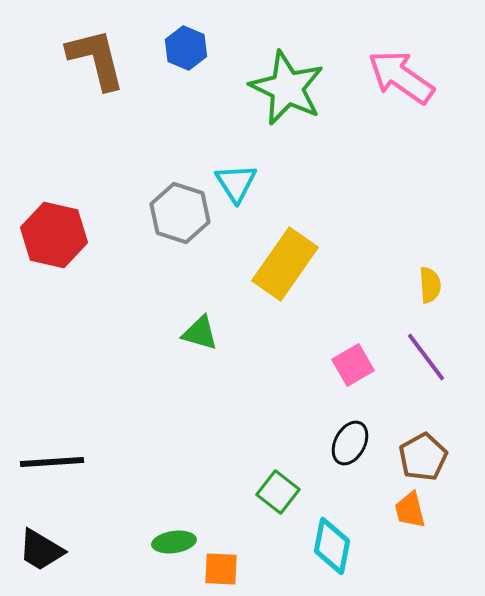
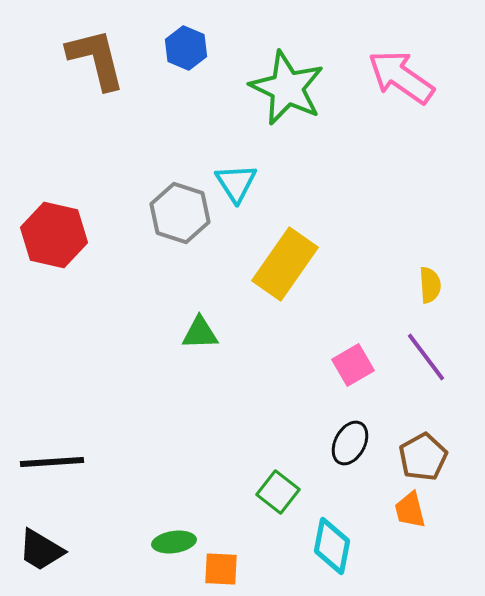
green triangle: rotated 18 degrees counterclockwise
